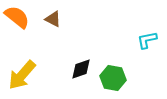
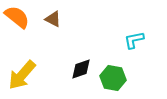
cyan L-shape: moved 13 px left
